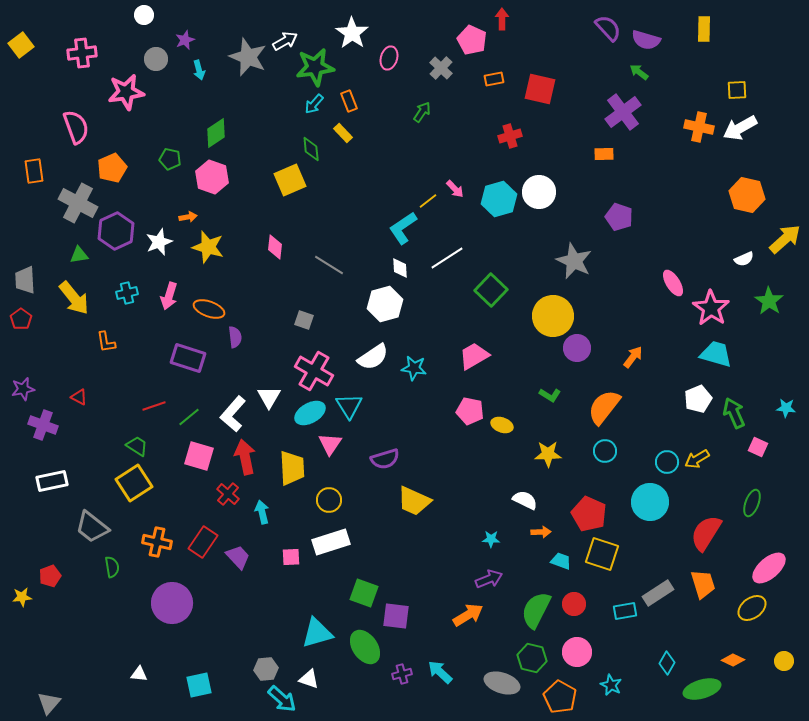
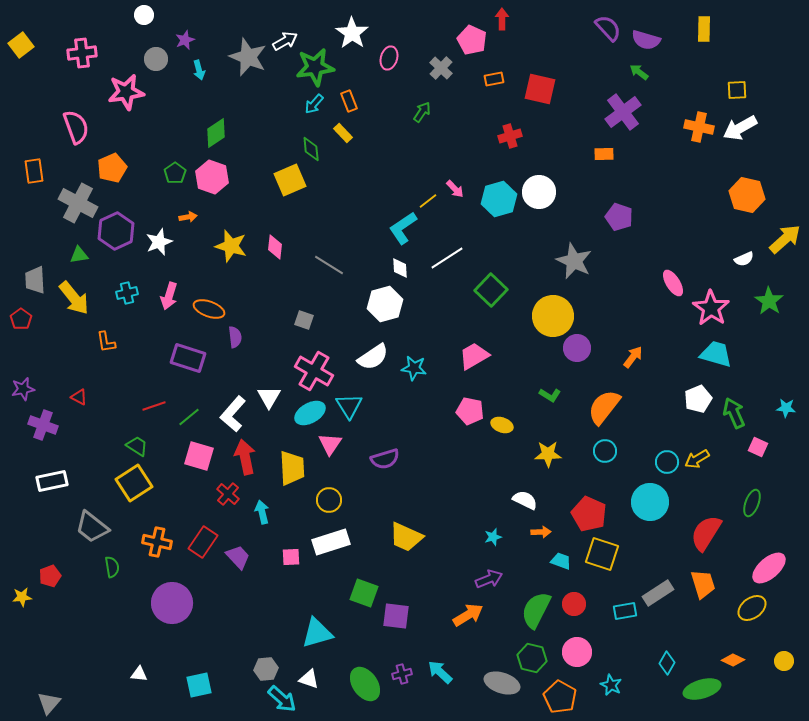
green pentagon at (170, 159): moved 5 px right, 14 px down; rotated 25 degrees clockwise
yellow star at (208, 247): moved 23 px right, 1 px up
gray trapezoid at (25, 280): moved 10 px right
yellow trapezoid at (414, 501): moved 8 px left, 36 px down
cyan star at (491, 539): moved 2 px right, 2 px up; rotated 18 degrees counterclockwise
green ellipse at (365, 647): moved 37 px down
